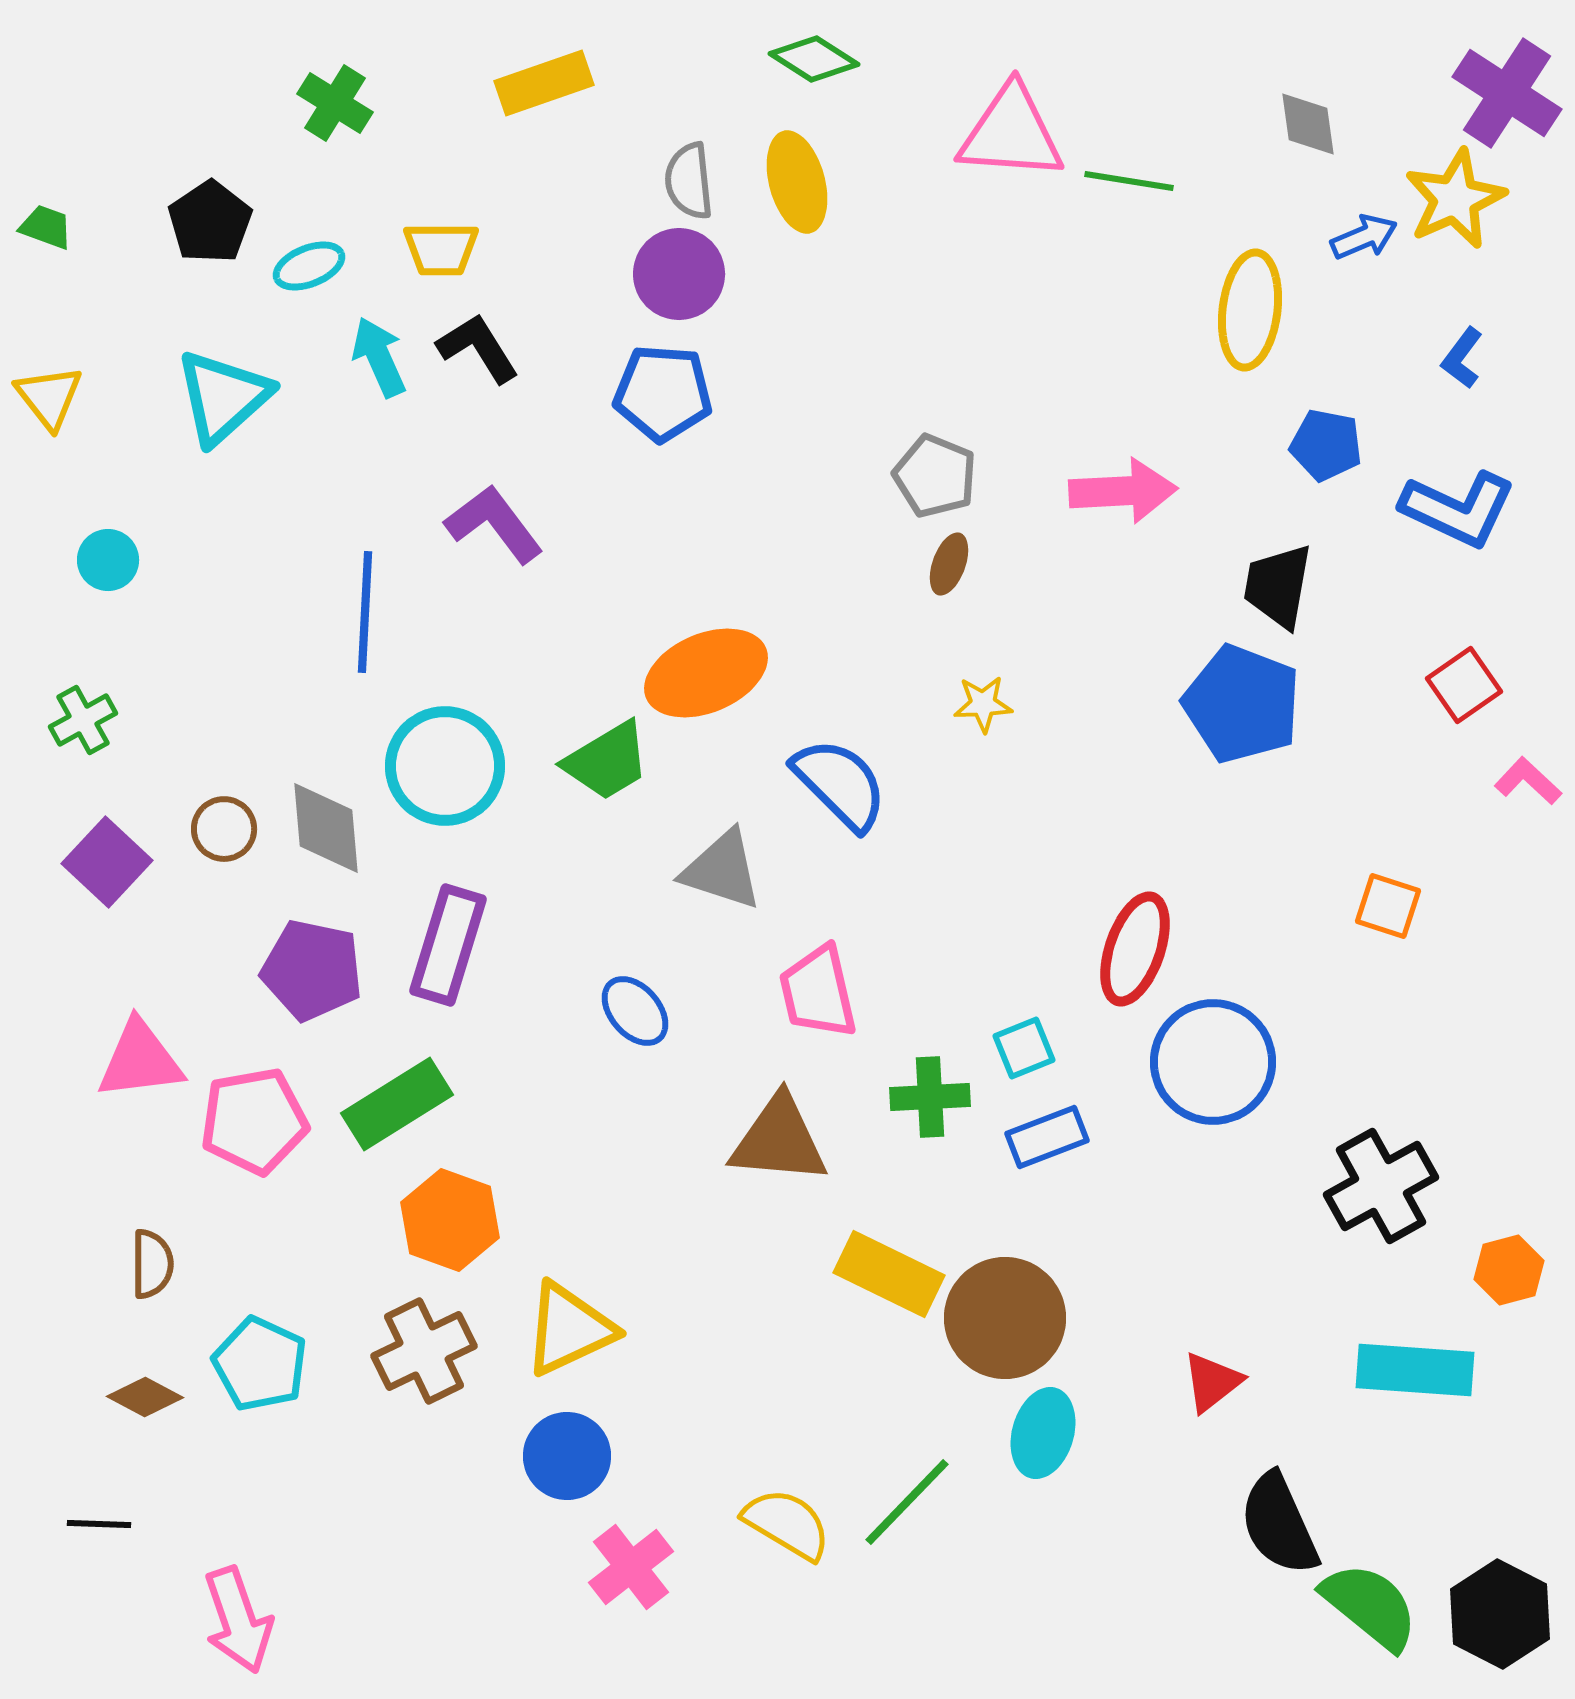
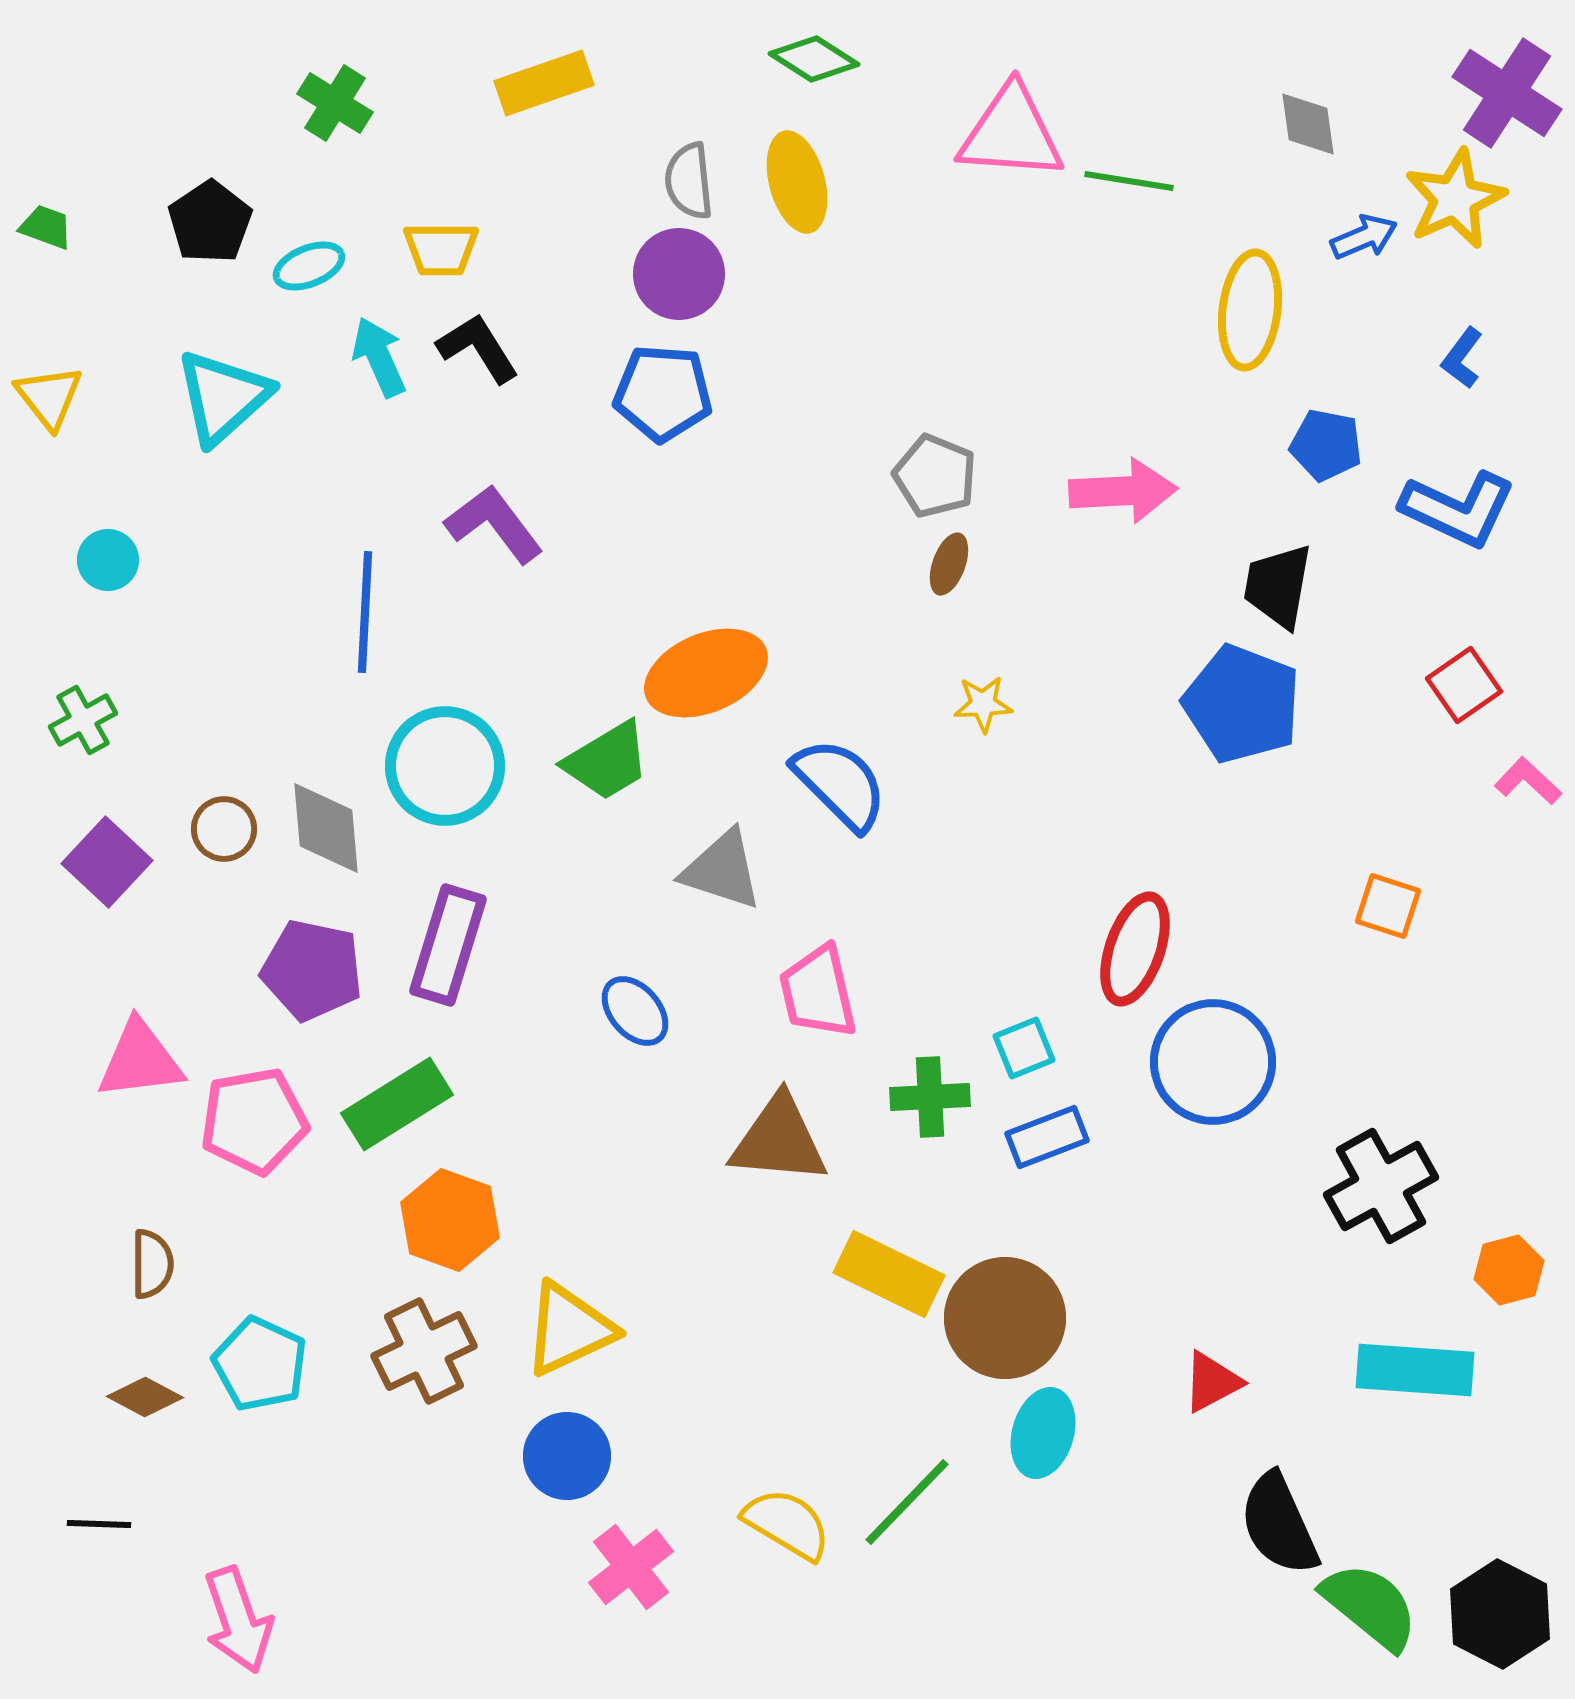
red triangle at (1212, 1382): rotated 10 degrees clockwise
